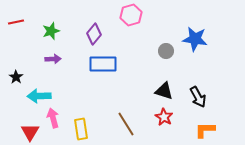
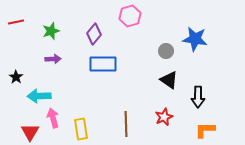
pink hexagon: moved 1 px left, 1 px down
black triangle: moved 5 px right, 11 px up; rotated 18 degrees clockwise
black arrow: rotated 30 degrees clockwise
red star: rotated 18 degrees clockwise
brown line: rotated 30 degrees clockwise
